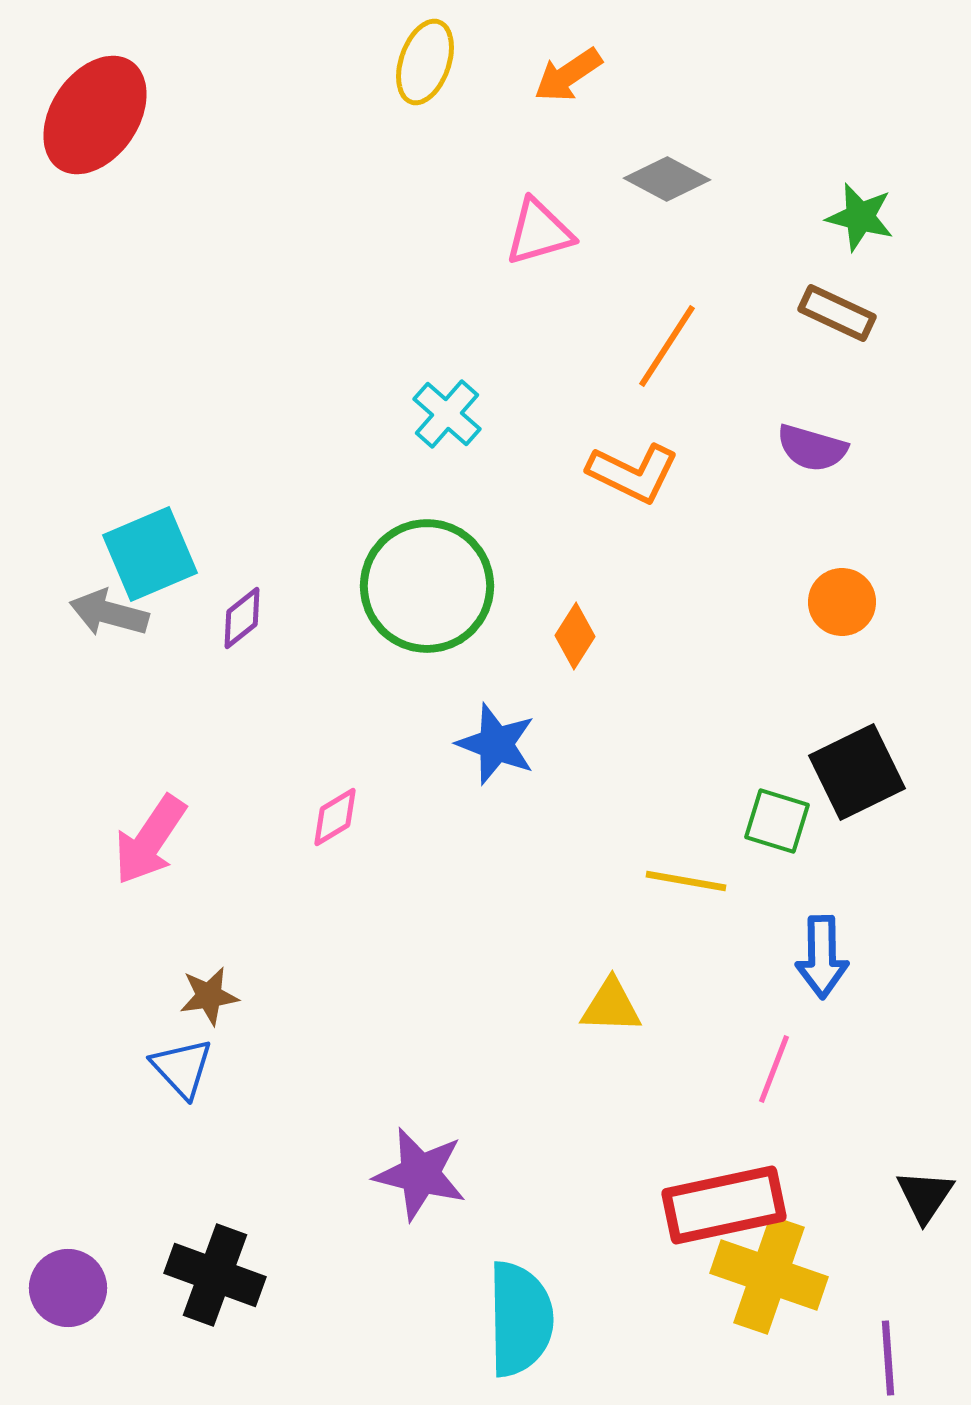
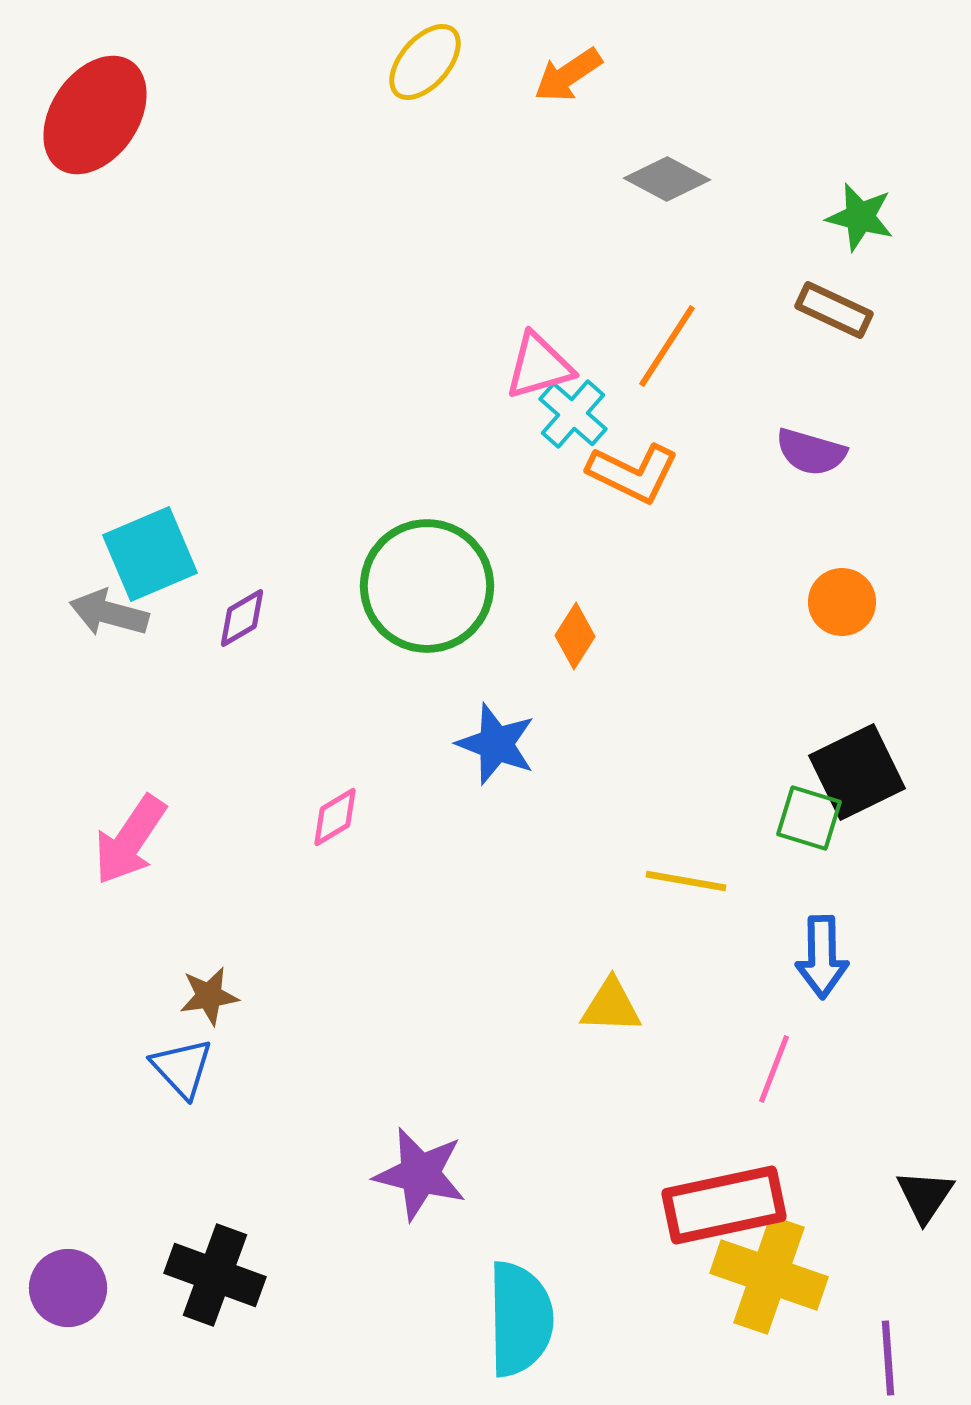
yellow ellipse: rotated 22 degrees clockwise
pink triangle: moved 134 px down
brown rectangle: moved 3 px left, 3 px up
cyan cross: moved 126 px right
purple semicircle: moved 1 px left, 4 px down
purple diamond: rotated 8 degrees clockwise
green square: moved 32 px right, 3 px up
pink arrow: moved 20 px left
